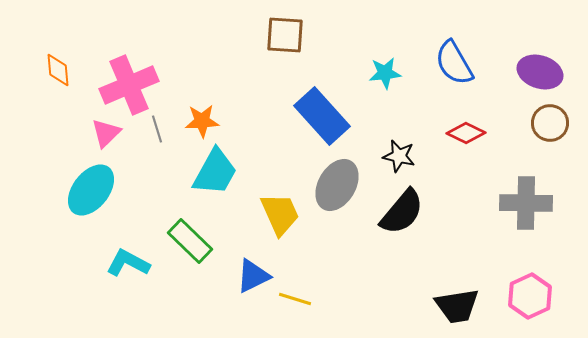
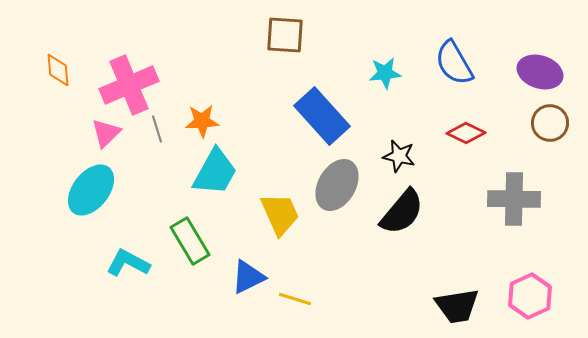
gray cross: moved 12 px left, 4 px up
green rectangle: rotated 15 degrees clockwise
blue triangle: moved 5 px left, 1 px down
